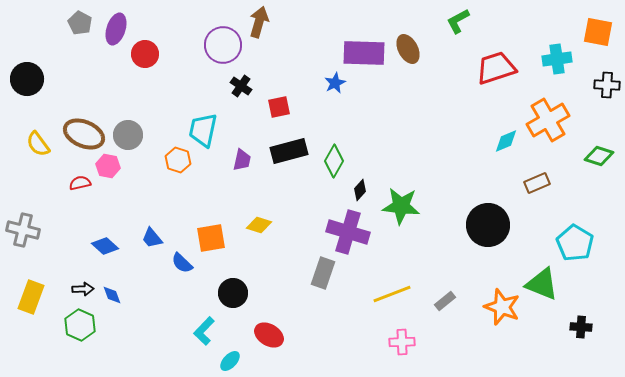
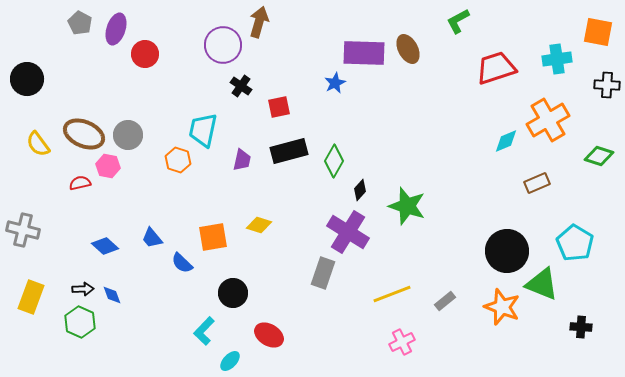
green star at (401, 206): moved 6 px right; rotated 12 degrees clockwise
black circle at (488, 225): moved 19 px right, 26 px down
purple cross at (348, 232): rotated 15 degrees clockwise
orange square at (211, 238): moved 2 px right, 1 px up
green hexagon at (80, 325): moved 3 px up
pink cross at (402, 342): rotated 25 degrees counterclockwise
